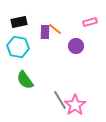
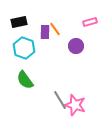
orange line: rotated 16 degrees clockwise
cyan hexagon: moved 6 px right, 1 px down; rotated 10 degrees clockwise
pink star: rotated 20 degrees counterclockwise
